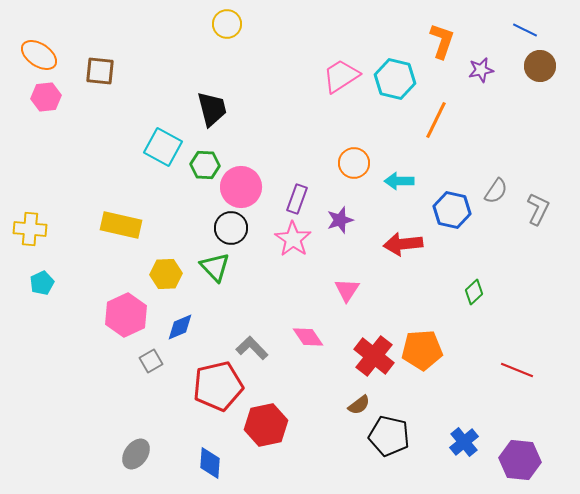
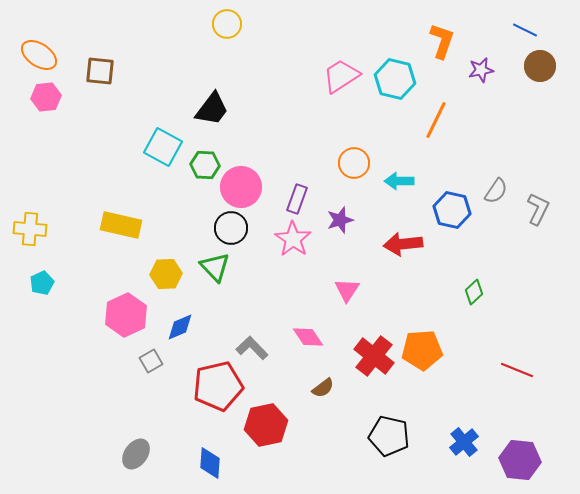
black trapezoid at (212, 109): rotated 51 degrees clockwise
brown semicircle at (359, 405): moved 36 px left, 17 px up
